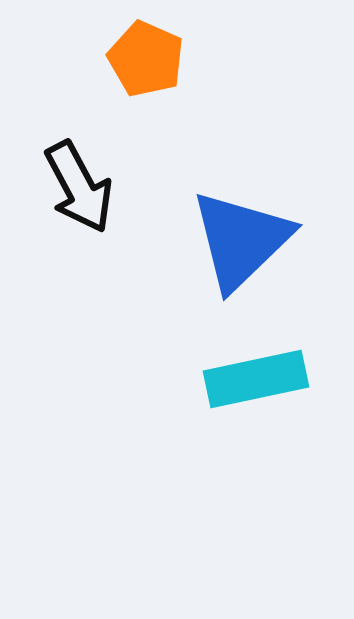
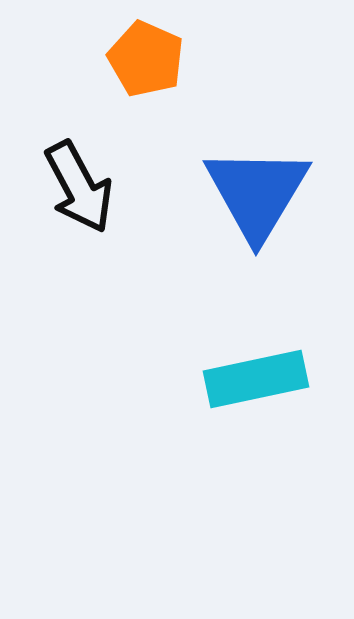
blue triangle: moved 16 px right, 47 px up; rotated 15 degrees counterclockwise
